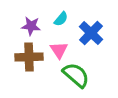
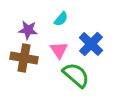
purple star: moved 3 px left, 4 px down
blue cross: moved 11 px down
brown cross: moved 5 px left, 1 px down; rotated 12 degrees clockwise
